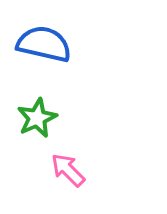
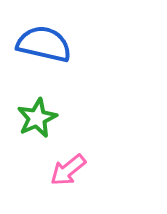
pink arrow: rotated 84 degrees counterclockwise
